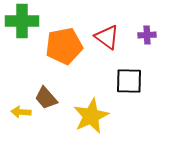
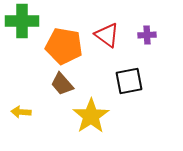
red triangle: moved 2 px up
orange pentagon: rotated 21 degrees clockwise
black square: rotated 12 degrees counterclockwise
brown trapezoid: moved 16 px right, 14 px up
yellow star: rotated 9 degrees counterclockwise
